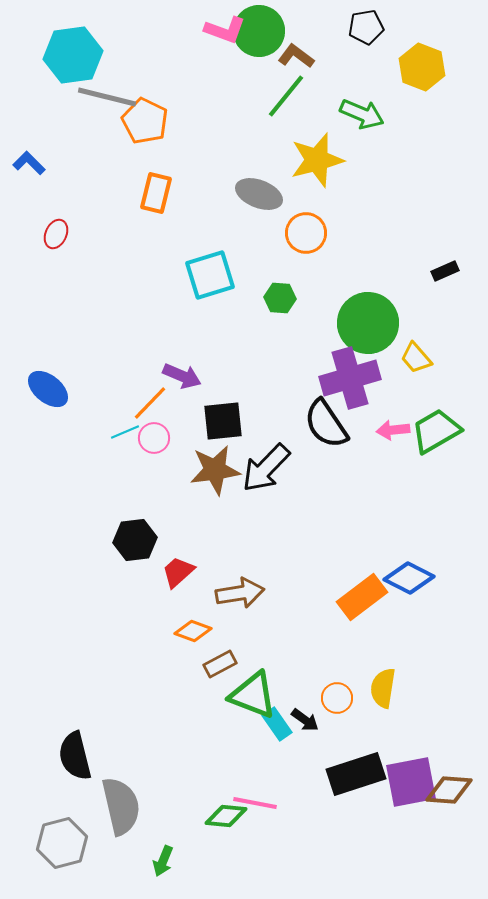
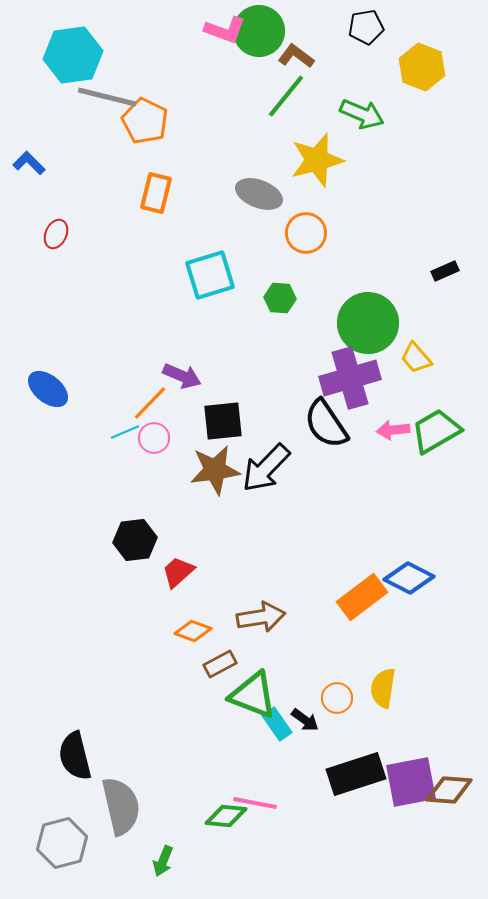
brown arrow at (240, 593): moved 21 px right, 24 px down
